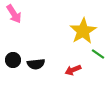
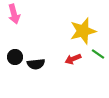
pink arrow: rotated 18 degrees clockwise
yellow star: rotated 16 degrees clockwise
black circle: moved 2 px right, 3 px up
red arrow: moved 11 px up
